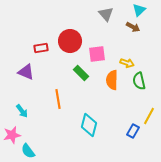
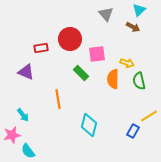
red circle: moved 2 px up
orange semicircle: moved 1 px right, 1 px up
cyan arrow: moved 1 px right, 4 px down
yellow line: rotated 30 degrees clockwise
